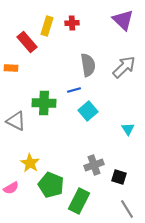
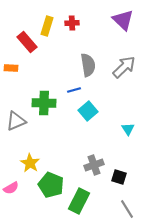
gray triangle: rotated 50 degrees counterclockwise
